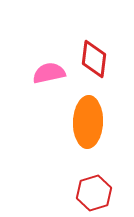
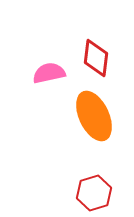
red diamond: moved 2 px right, 1 px up
orange ellipse: moved 6 px right, 6 px up; rotated 27 degrees counterclockwise
